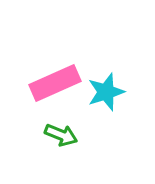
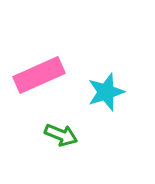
pink rectangle: moved 16 px left, 8 px up
